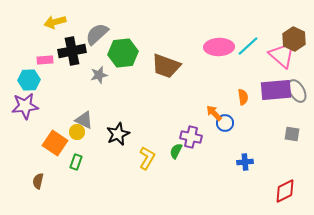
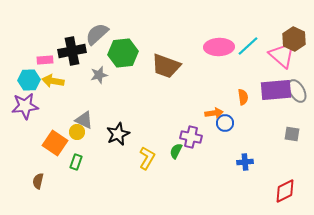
yellow arrow: moved 2 px left, 59 px down; rotated 25 degrees clockwise
orange arrow: rotated 126 degrees clockwise
